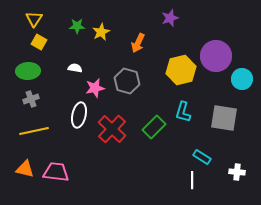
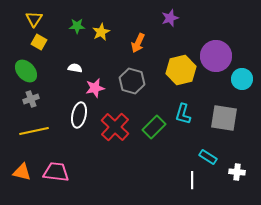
green ellipse: moved 2 px left; rotated 50 degrees clockwise
gray hexagon: moved 5 px right
cyan L-shape: moved 2 px down
red cross: moved 3 px right, 2 px up
cyan rectangle: moved 6 px right
orange triangle: moved 3 px left, 3 px down
